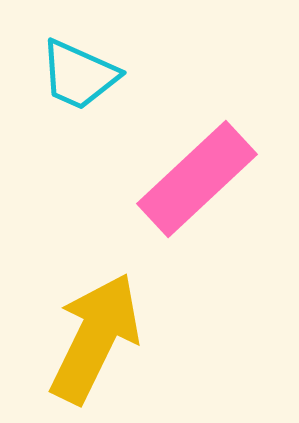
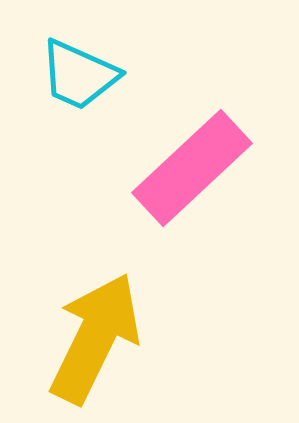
pink rectangle: moved 5 px left, 11 px up
